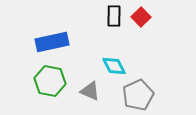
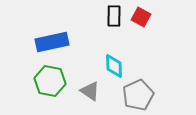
red square: rotated 18 degrees counterclockwise
cyan diamond: rotated 25 degrees clockwise
gray triangle: rotated 10 degrees clockwise
